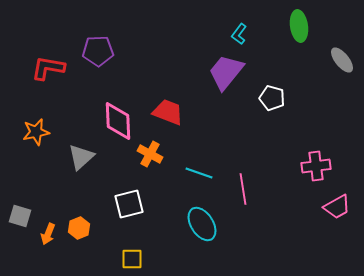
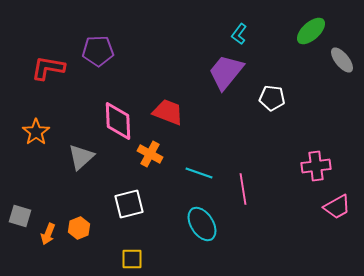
green ellipse: moved 12 px right, 5 px down; rotated 56 degrees clockwise
white pentagon: rotated 10 degrees counterclockwise
orange star: rotated 24 degrees counterclockwise
